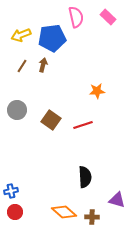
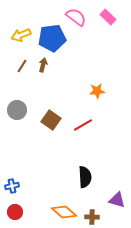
pink semicircle: rotated 40 degrees counterclockwise
red line: rotated 12 degrees counterclockwise
blue cross: moved 1 px right, 5 px up
